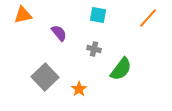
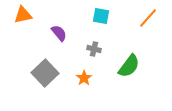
cyan square: moved 3 px right, 1 px down
green semicircle: moved 8 px right, 3 px up
gray square: moved 4 px up
orange star: moved 5 px right, 11 px up
